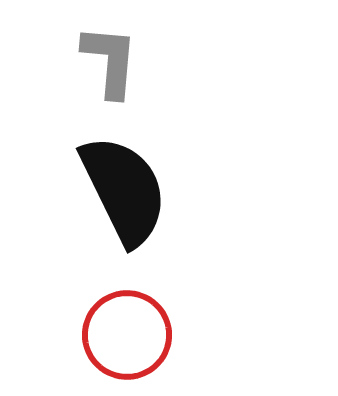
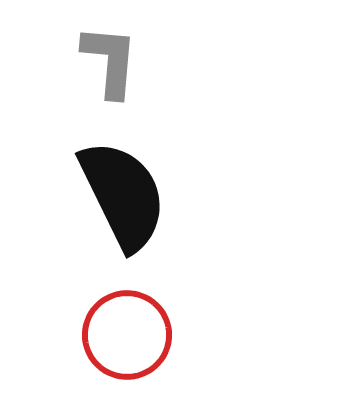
black semicircle: moved 1 px left, 5 px down
